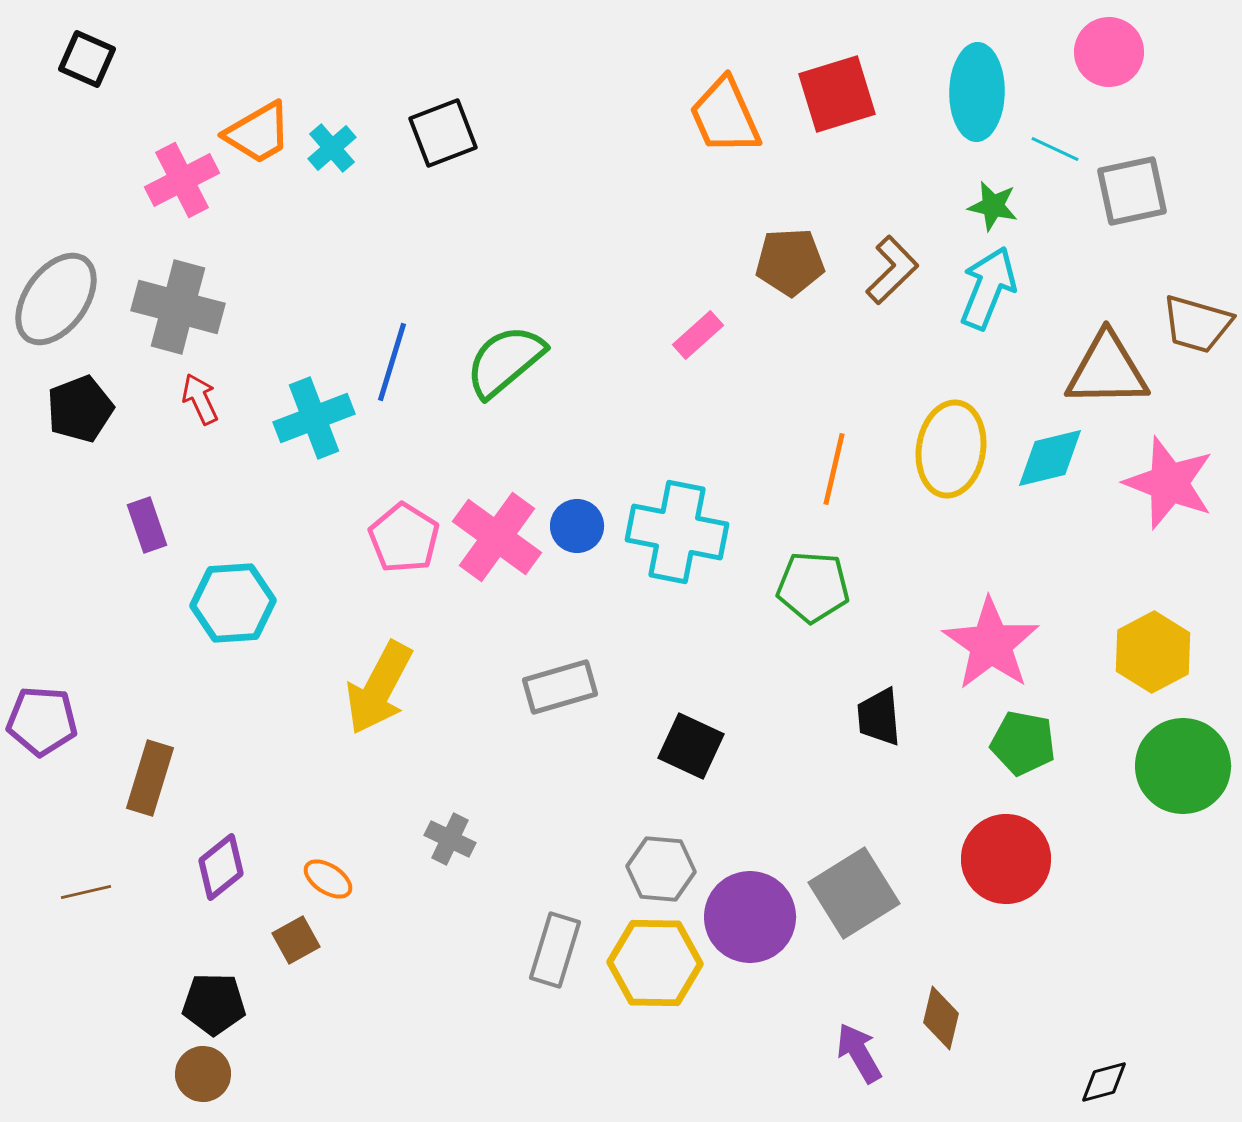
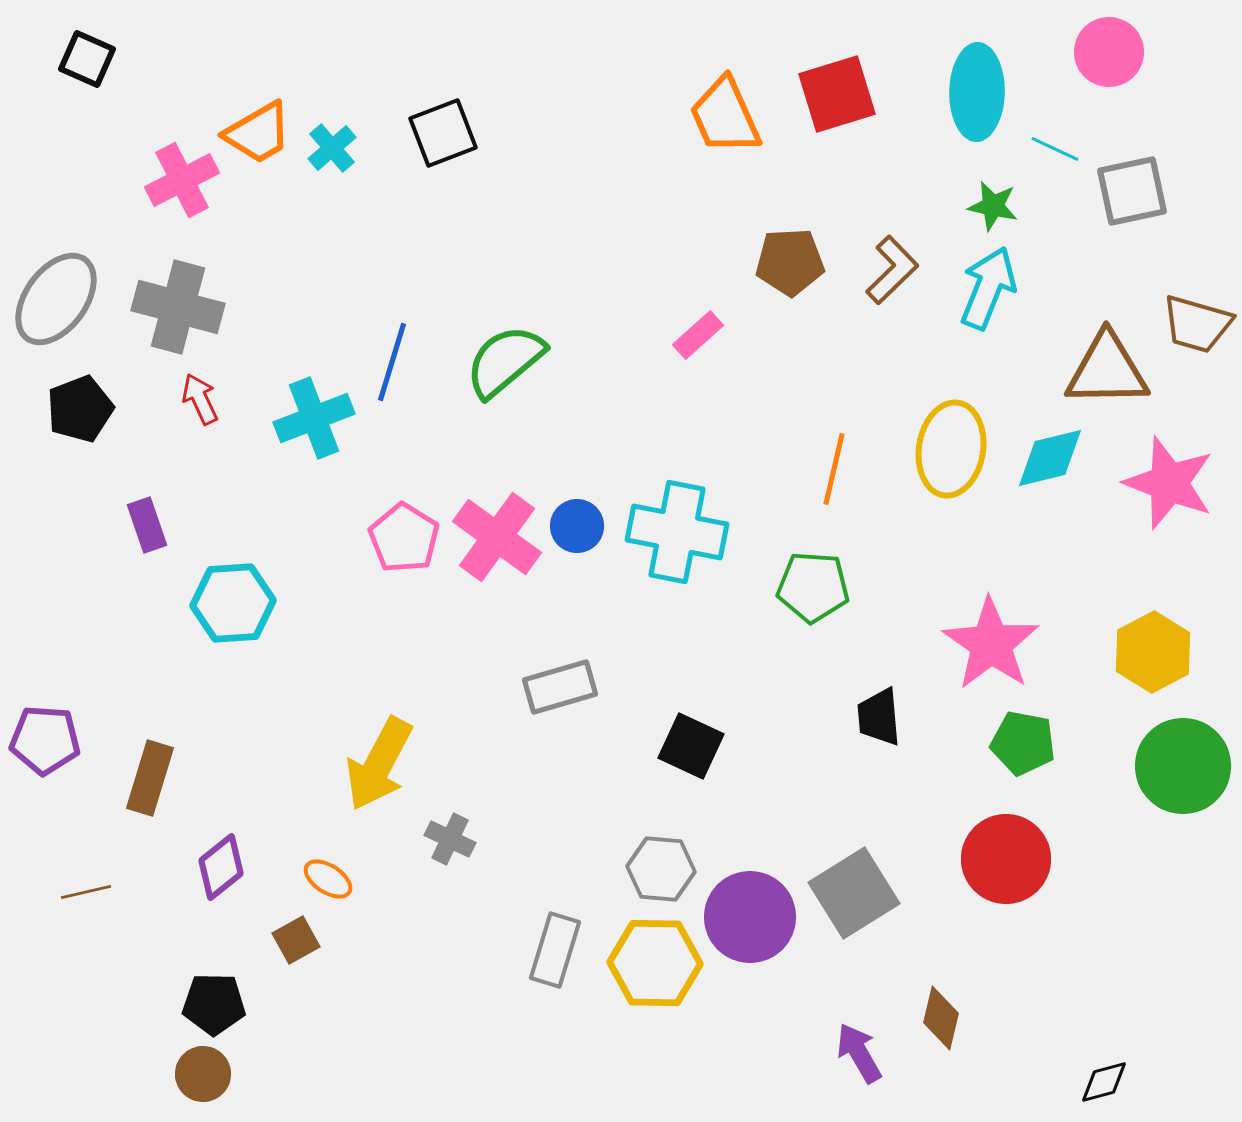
yellow arrow at (379, 688): moved 76 px down
purple pentagon at (42, 721): moved 3 px right, 19 px down
